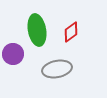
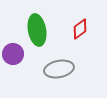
red diamond: moved 9 px right, 3 px up
gray ellipse: moved 2 px right
